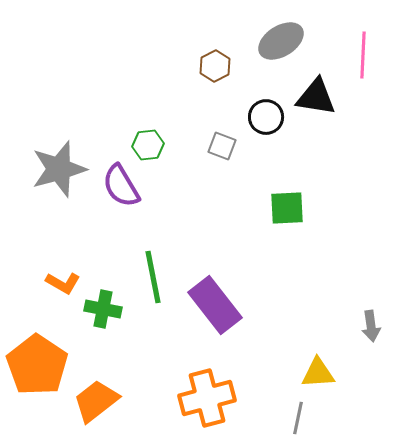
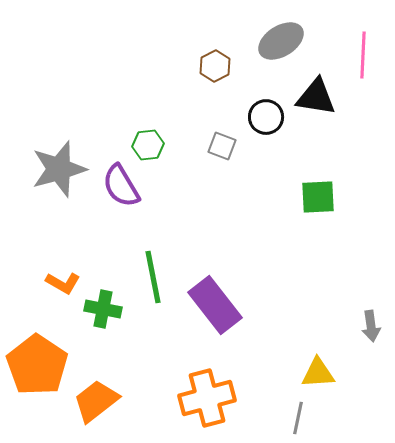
green square: moved 31 px right, 11 px up
